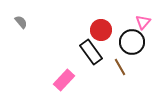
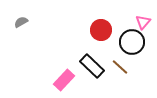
gray semicircle: rotated 80 degrees counterclockwise
black rectangle: moved 1 px right, 14 px down; rotated 10 degrees counterclockwise
brown line: rotated 18 degrees counterclockwise
